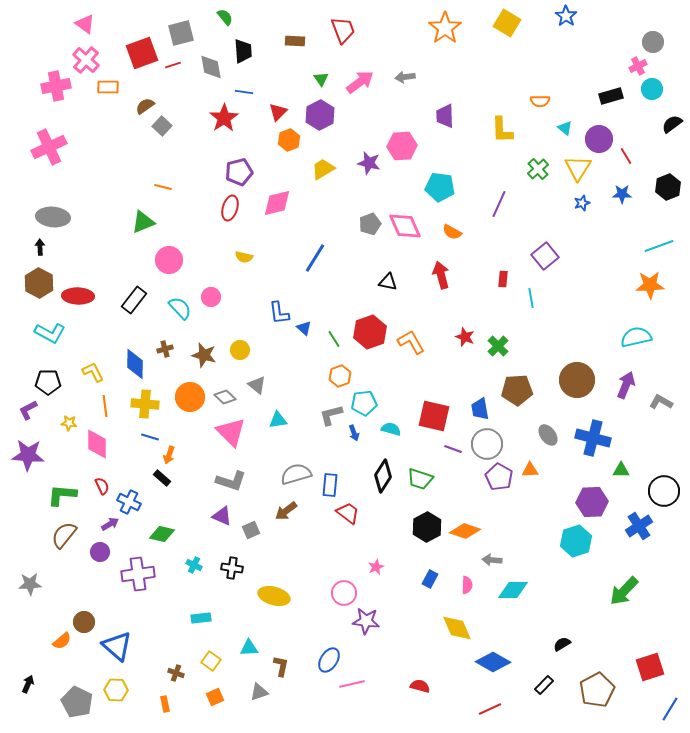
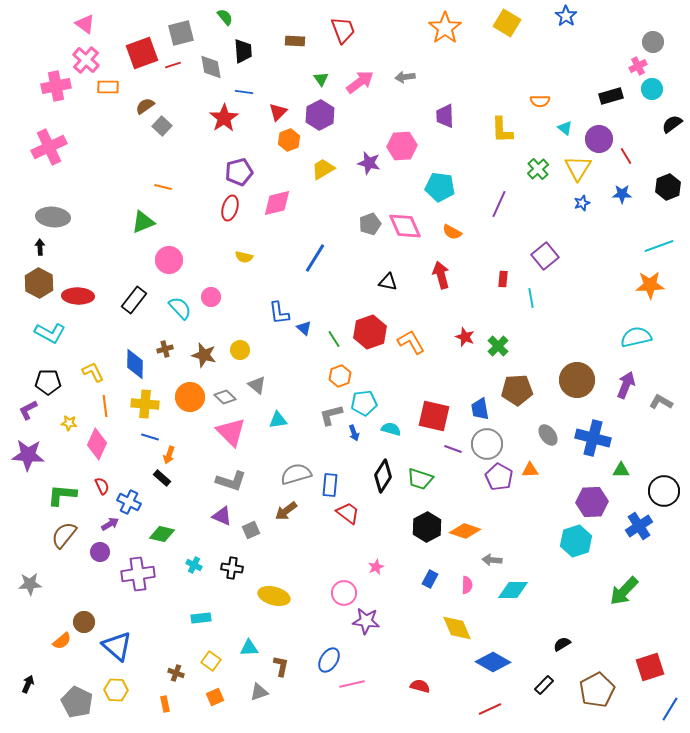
pink diamond at (97, 444): rotated 24 degrees clockwise
